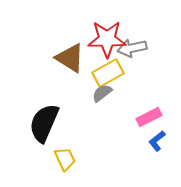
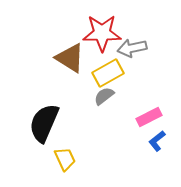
red star: moved 5 px left, 6 px up
gray semicircle: moved 2 px right, 3 px down
